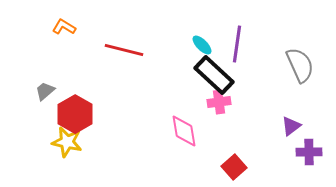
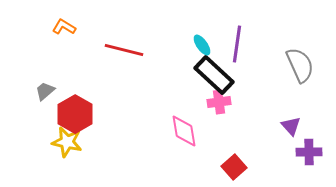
cyan ellipse: rotated 10 degrees clockwise
purple triangle: rotated 35 degrees counterclockwise
